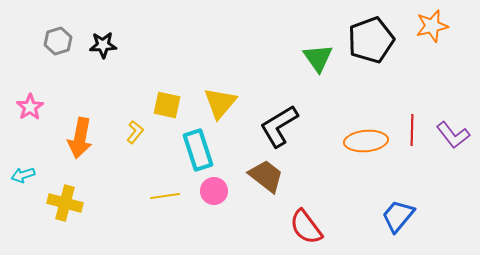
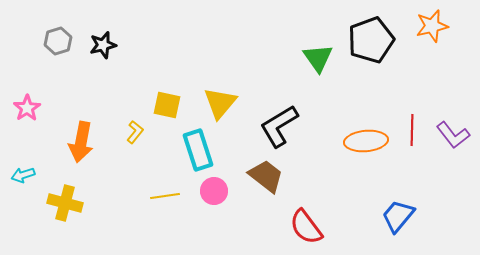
black star: rotated 12 degrees counterclockwise
pink star: moved 3 px left, 1 px down
orange arrow: moved 1 px right, 4 px down
